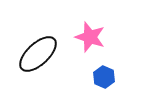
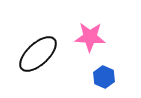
pink star: rotated 16 degrees counterclockwise
